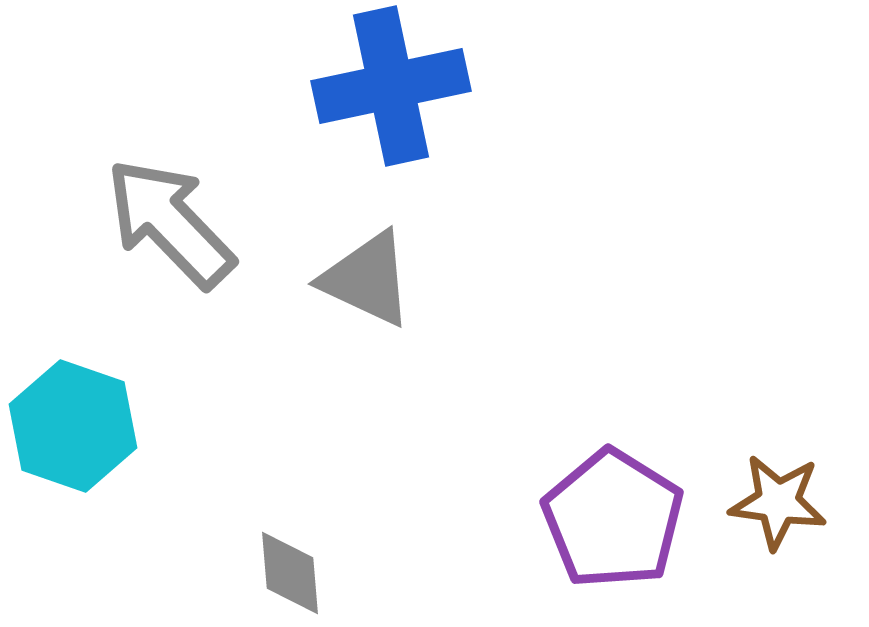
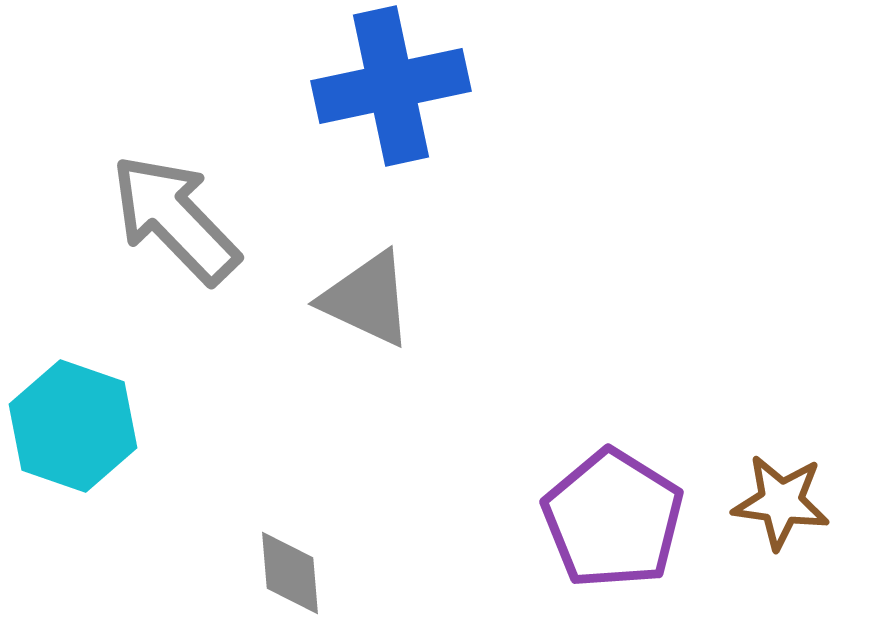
gray arrow: moved 5 px right, 4 px up
gray triangle: moved 20 px down
brown star: moved 3 px right
